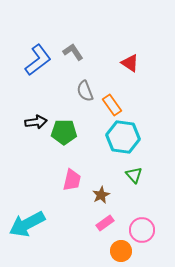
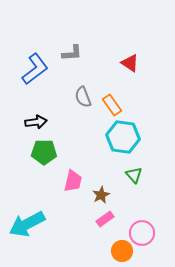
gray L-shape: moved 1 px left, 1 px down; rotated 120 degrees clockwise
blue L-shape: moved 3 px left, 9 px down
gray semicircle: moved 2 px left, 6 px down
green pentagon: moved 20 px left, 20 px down
pink trapezoid: moved 1 px right, 1 px down
pink rectangle: moved 4 px up
pink circle: moved 3 px down
orange circle: moved 1 px right
